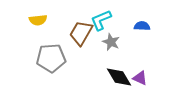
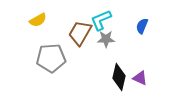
yellow semicircle: rotated 24 degrees counterclockwise
blue semicircle: rotated 70 degrees counterclockwise
brown trapezoid: moved 1 px left
gray star: moved 5 px left, 3 px up; rotated 24 degrees counterclockwise
black diamond: rotated 44 degrees clockwise
